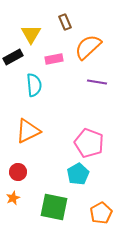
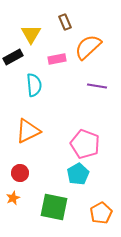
pink rectangle: moved 3 px right
purple line: moved 4 px down
pink pentagon: moved 4 px left, 1 px down
red circle: moved 2 px right, 1 px down
